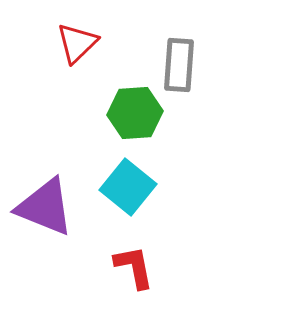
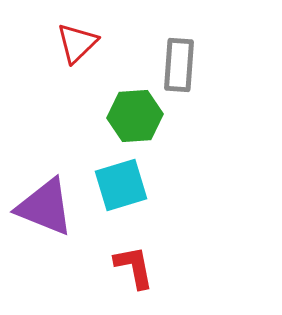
green hexagon: moved 3 px down
cyan square: moved 7 px left, 2 px up; rotated 34 degrees clockwise
